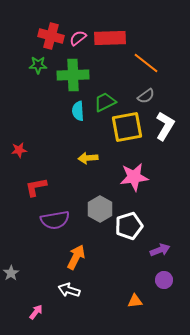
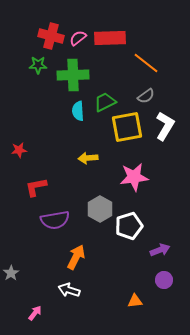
pink arrow: moved 1 px left, 1 px down
